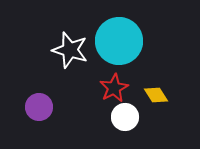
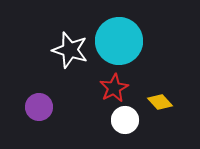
yellow diamond: moved 4 px right, 7 px down; rotated 10 degrees counterclockwise
white circle: moved 3 px down
